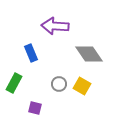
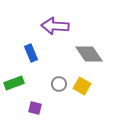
green rectangle: rotated 42 degrees clockwise
